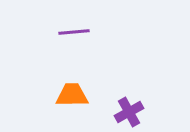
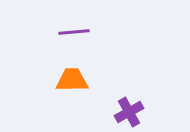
orange trapezoid: moved 15 px up
